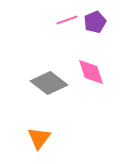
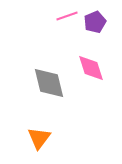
pink line: moved 4 px up
pink diamond: moved 4 px up
gray diamond: rotated 39 degrees clockwise
